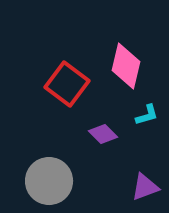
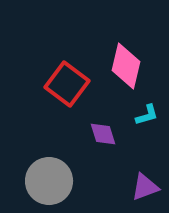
purple diamond: rotated 28 degrees clockwise
